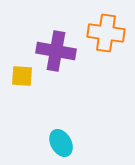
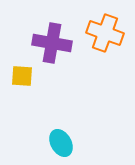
orange cross: moved 1 px left; rotated 12 degrees clockwise
purple cross: moved 4 px left, 8 px up
